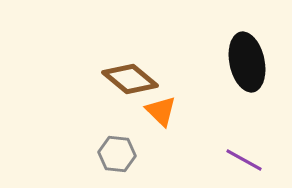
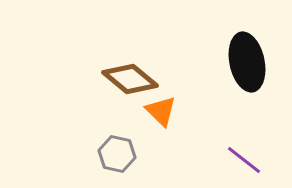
gray hexagon: rotated 6 degrees clockwise
purple line: rotated 9 degrees clockwise
